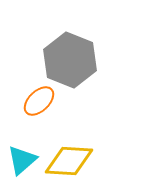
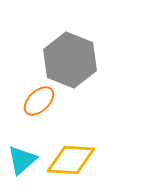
yellow diamond: moved 2 px right, 1 px up
